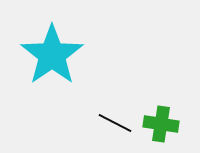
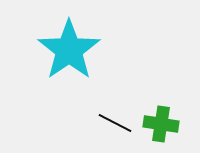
cyan star: moved 17 px right, 5 px up
